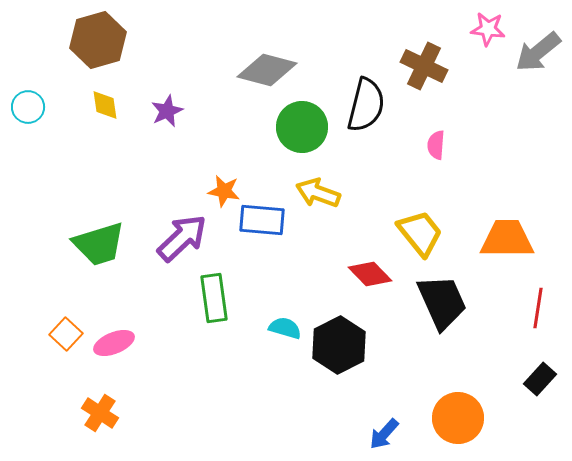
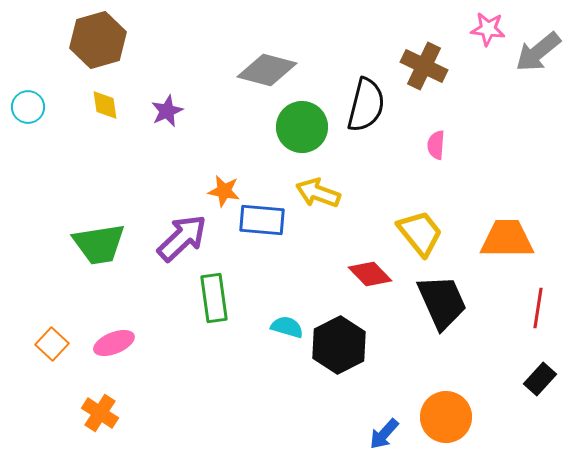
green trapezoid: rotated 8 degrees clockwise
cyan semicircle: moved 2 px right, 1 px up
orange square: moved 14 px left, 10 px down
orange circle: moved 12 px left, 1 px up
